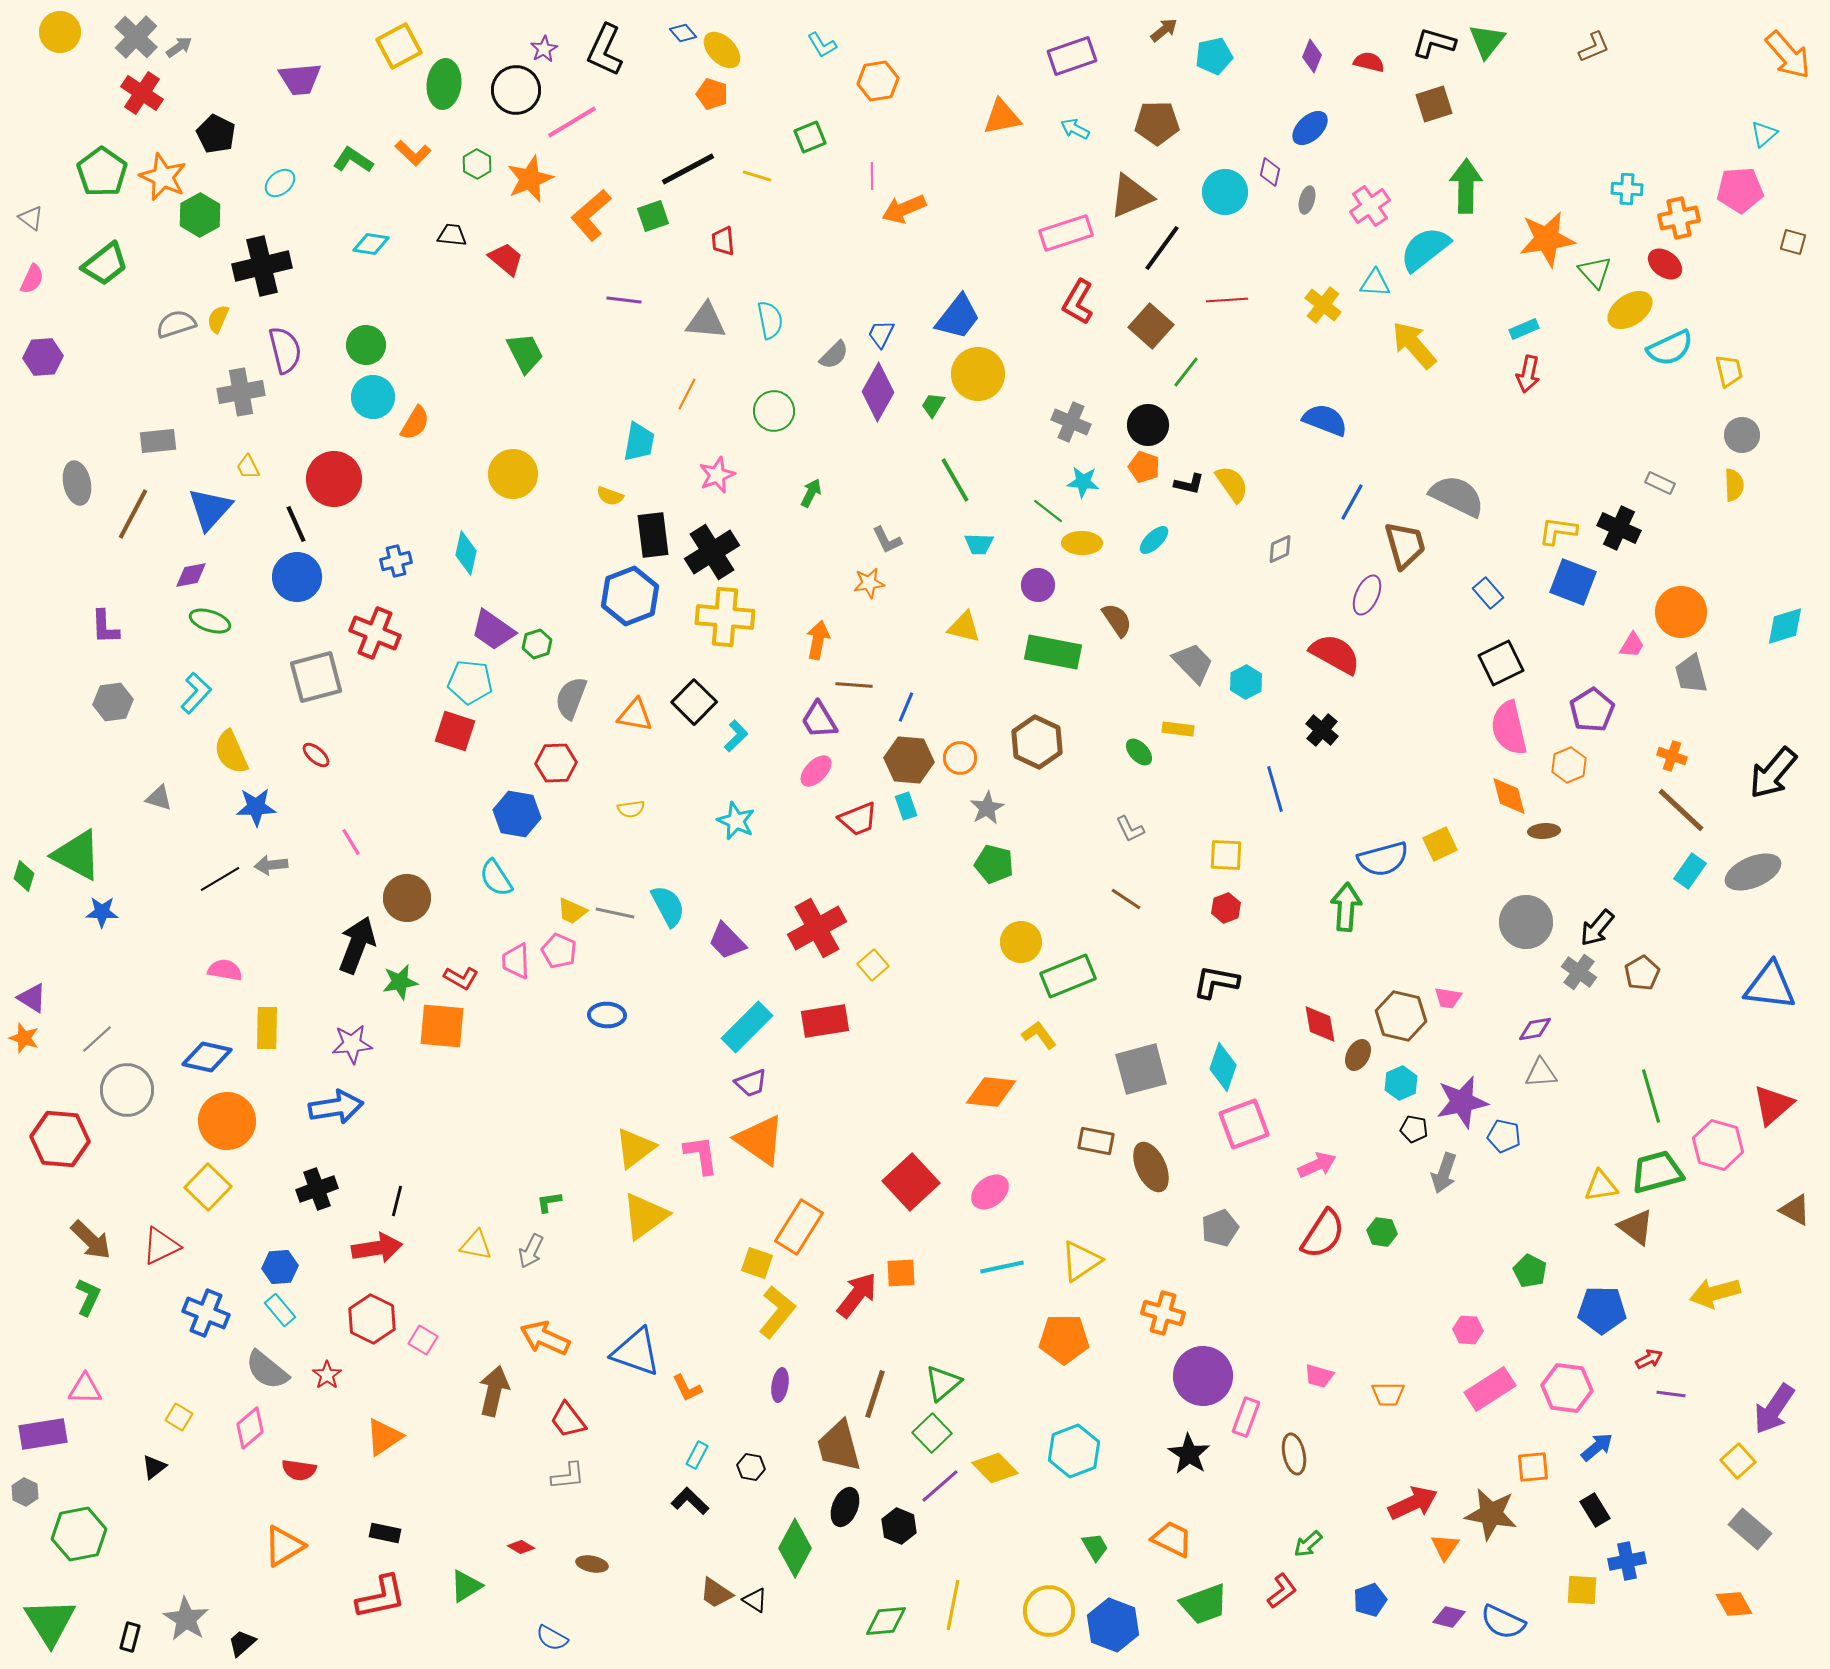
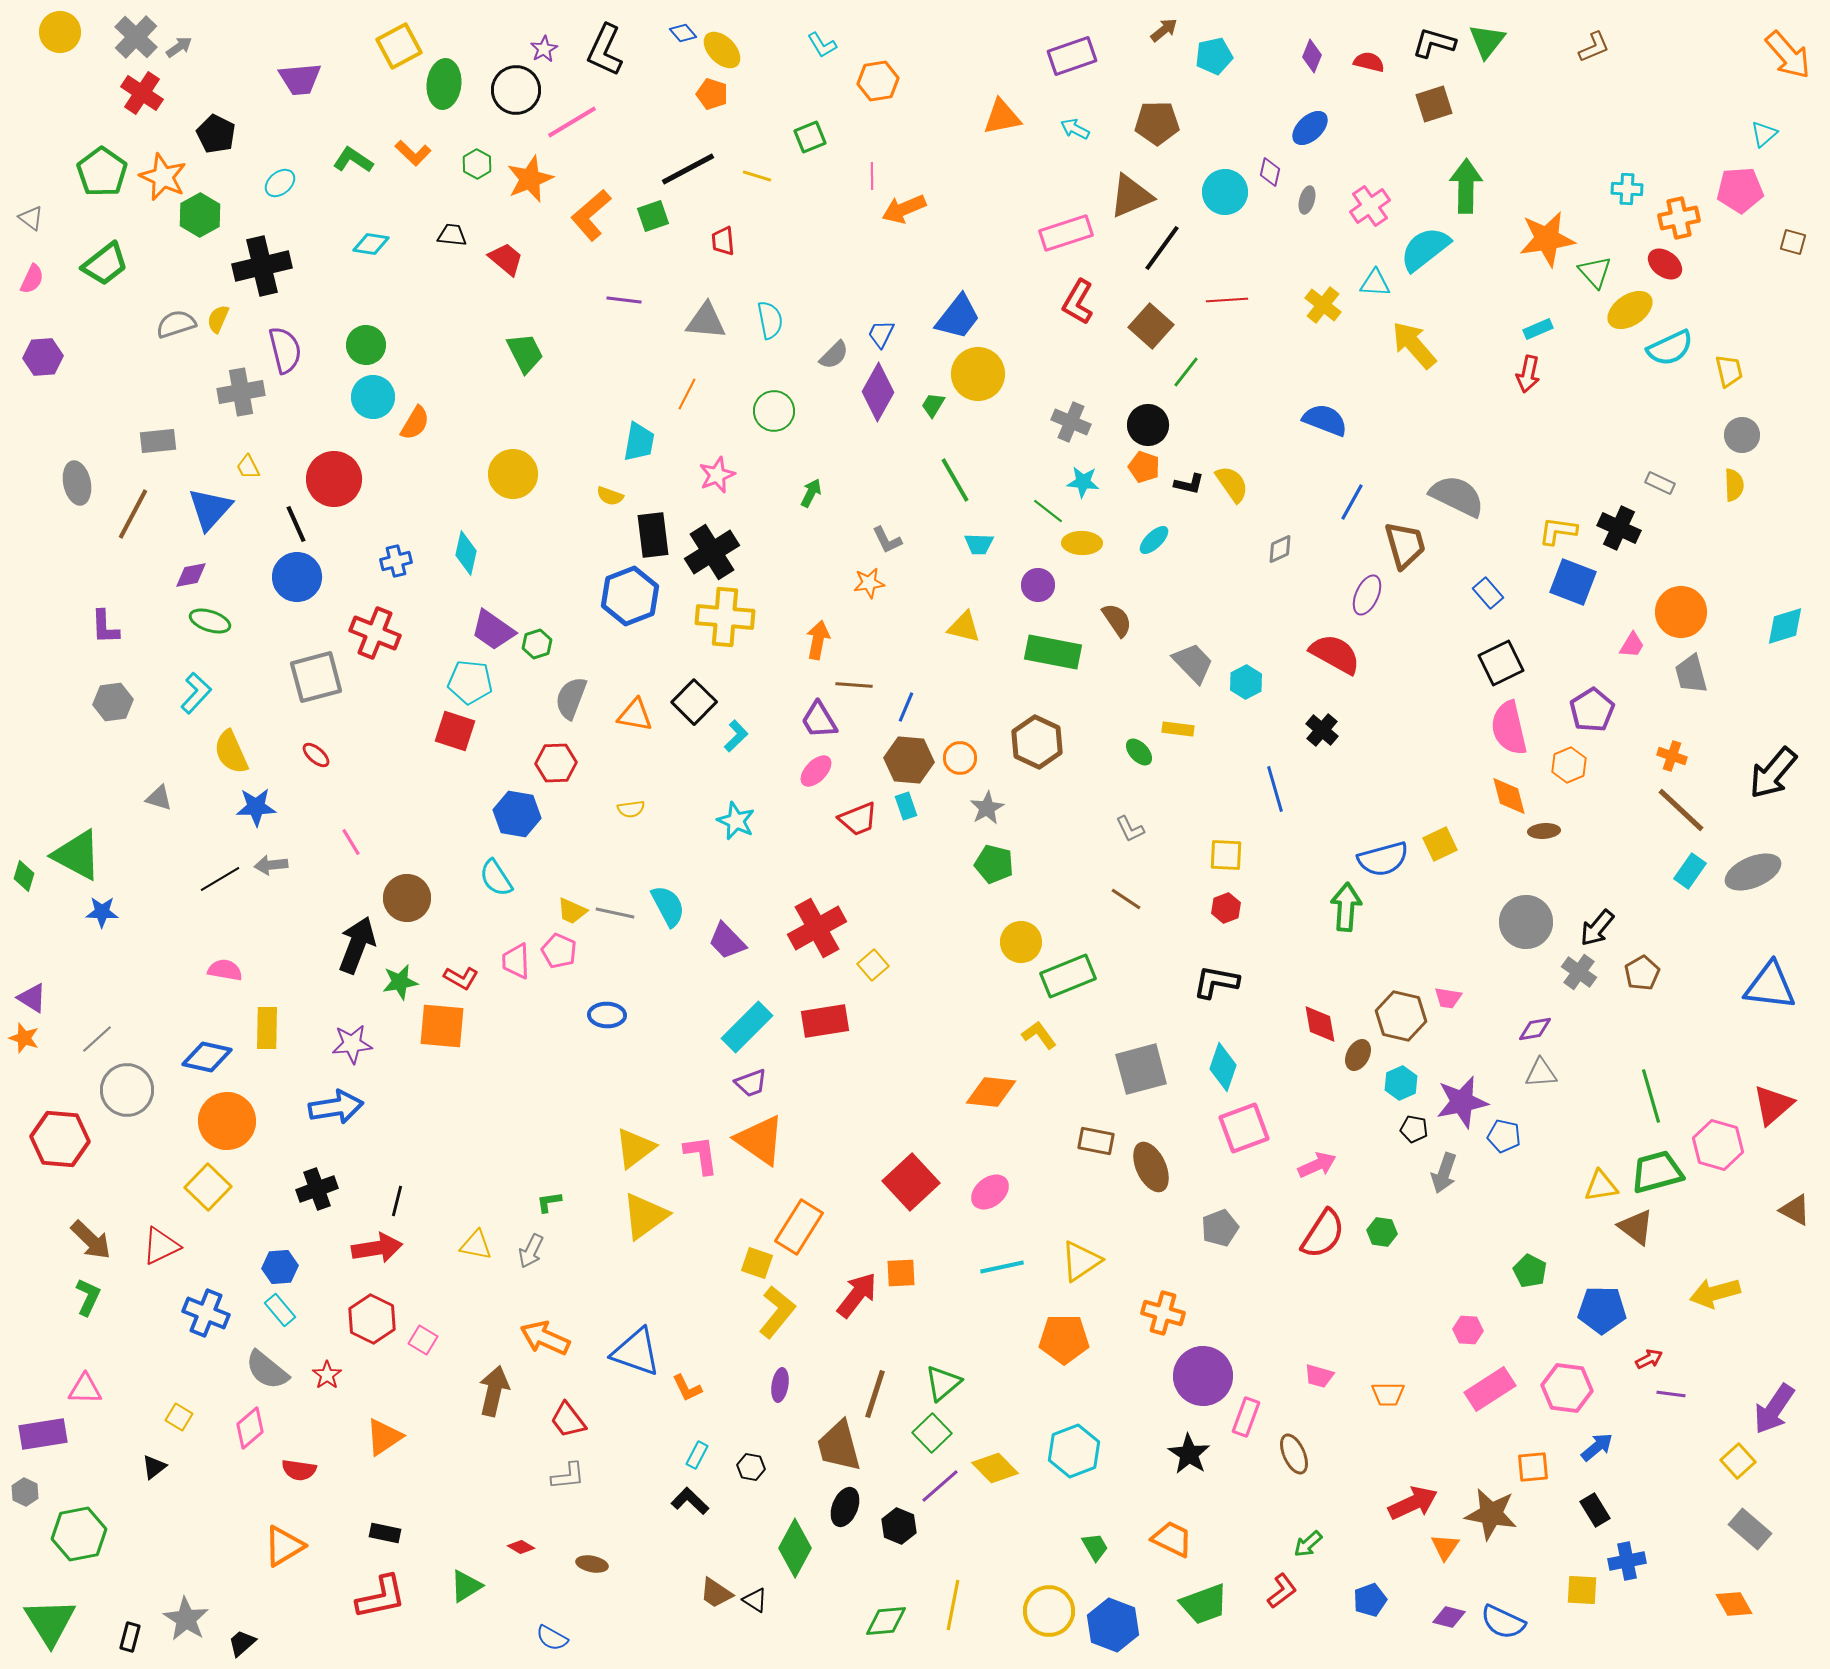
cyan rectangle at (1524, 329): moved 14 px right
pink square at (1244, 1124): moved 4 px down
brown ellipse at (1294, 1454): rotated 12 degrees counterclockwise
